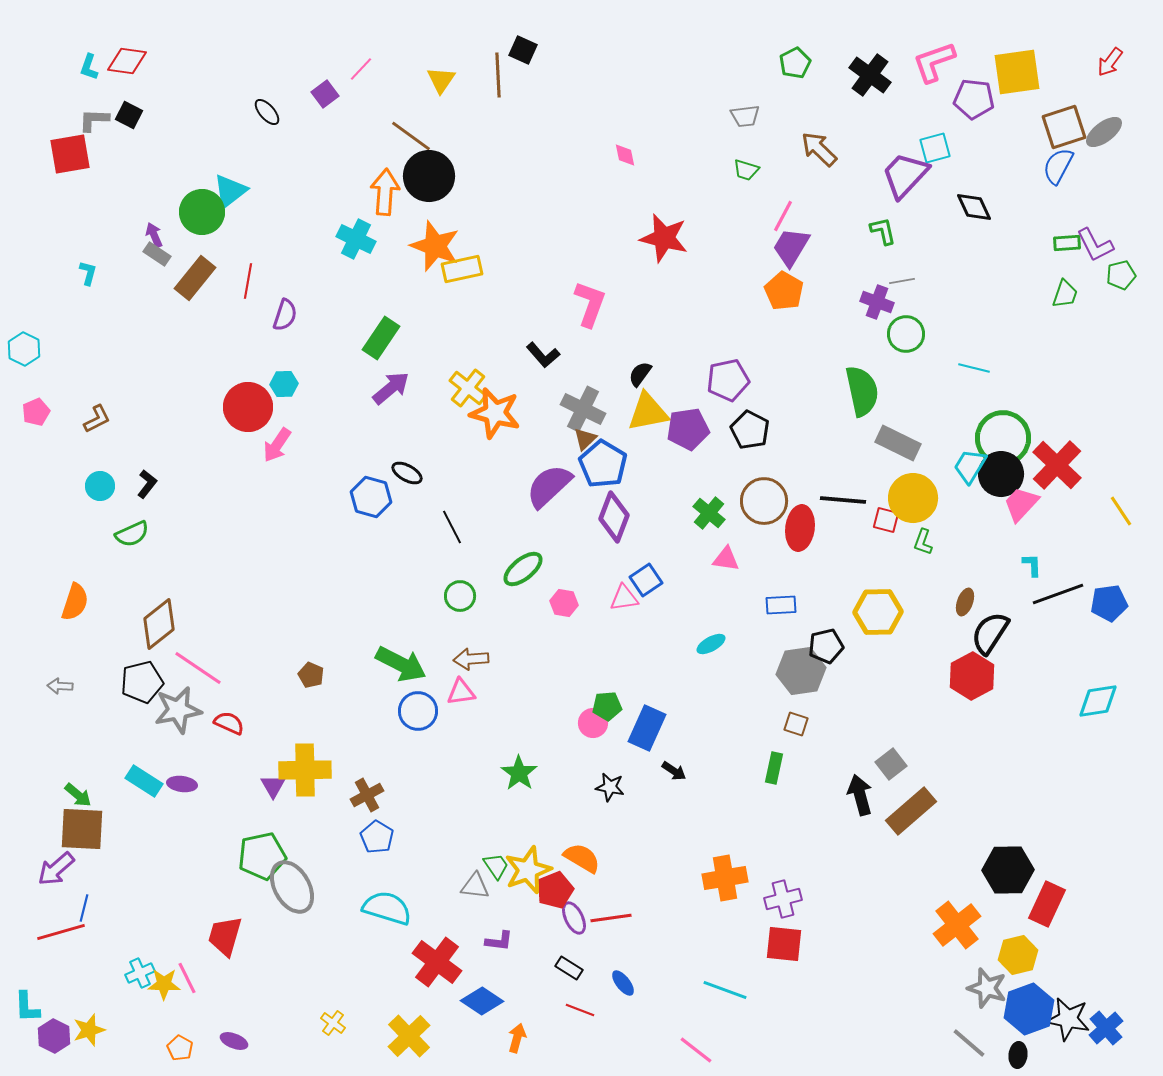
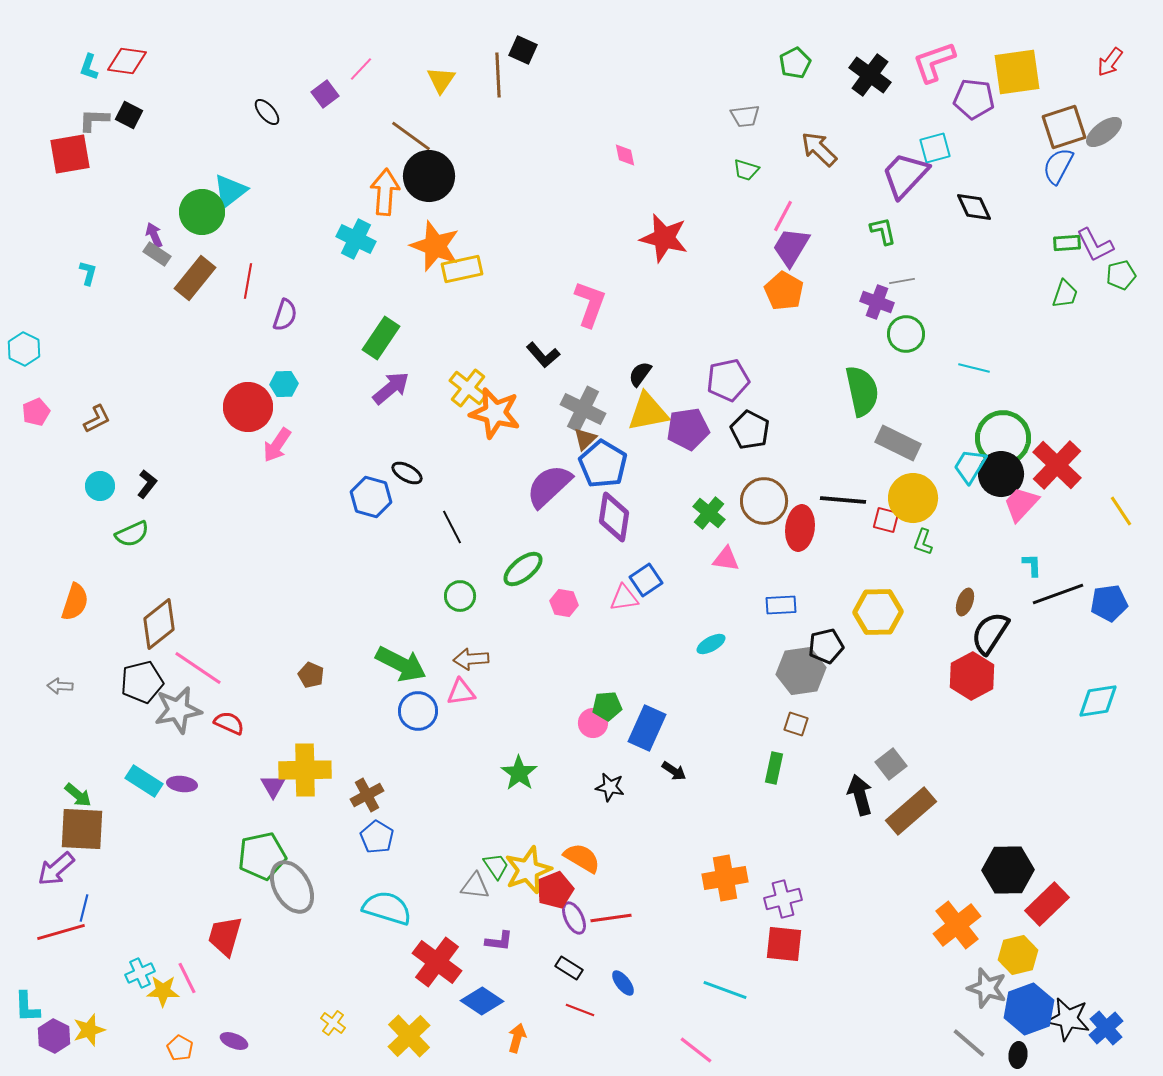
purple diamond at (614, 517): rotated 12 degrees counterclockwise
red rectangle at (1047, 904): rotated 21 degrees clockwise
yellow star at (164, 984): moved 1 px left, 7 px down
